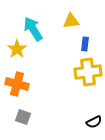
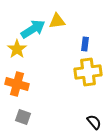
yellow triangle: moved 14 px left
cyan arrow: rotated 90 degrees clockwise
black semicircle: rotated 105 degrees counterclockwise
